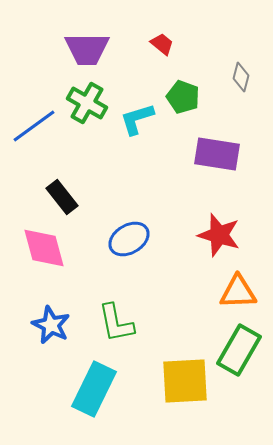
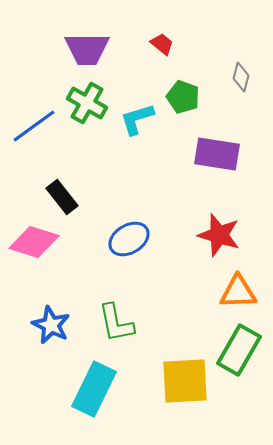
pink diamond: moved 10 px left, 6 px up; rotated 57 degrees counterclockwise
